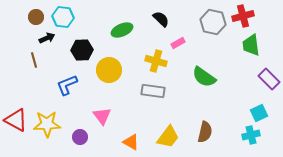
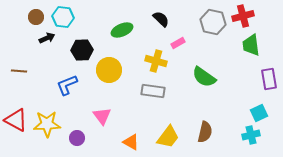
brown line: moved 15 px left, 11 px down; rotated 70 degrees counterclockwise
purple rectangle: rotated 35 degrees clockwise
purple circle: moved 3 px left, 1 px down
